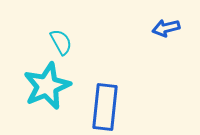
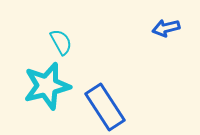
cyan star: rotated 9 degrees clockwise
blue rectangle: rotated 39 degrees counterclockwise
